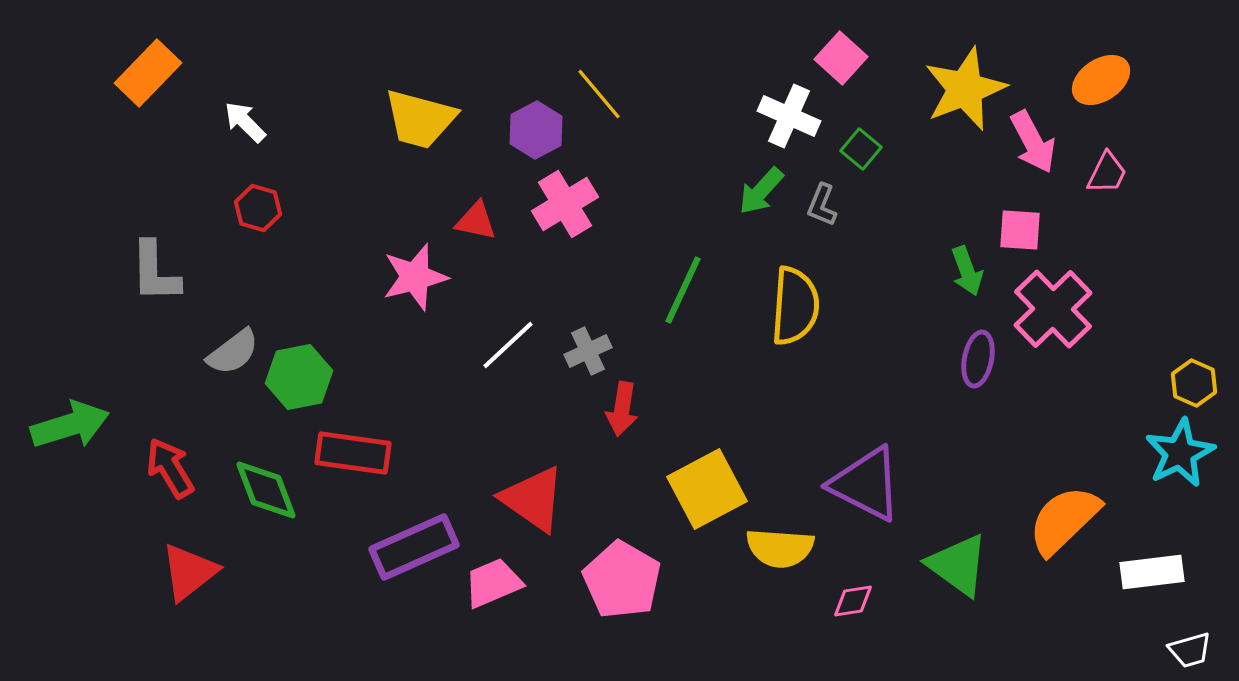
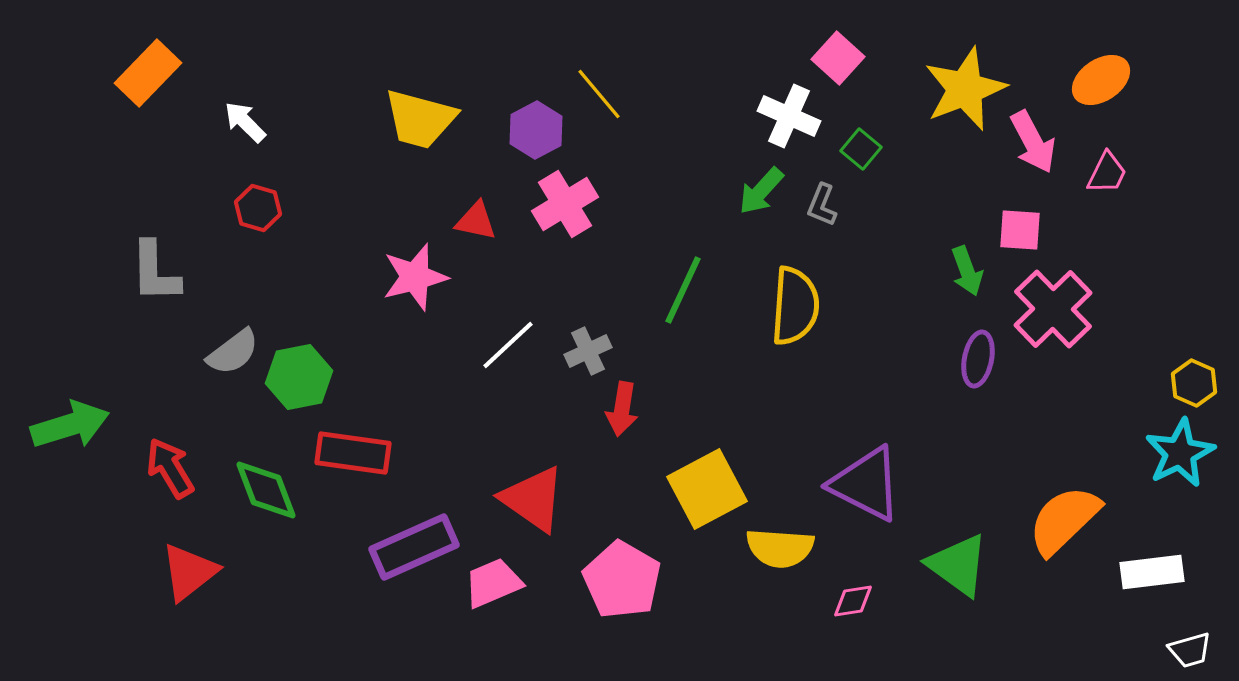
pink square at (841, 58): moved 3 px left
